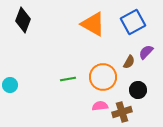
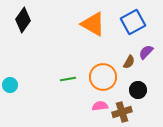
black diamond: rotated 15 degrees clockwise
